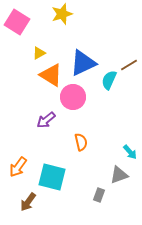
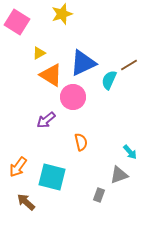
brown arrow: moved 2 px left; rotated 96 degrees clockwise
